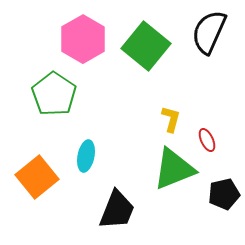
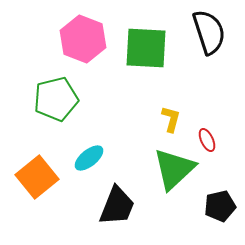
black semicircle: rotated 138 degrees clockwise
pink hexagon: rotated 9 degrees counterclockwise
green square: moved 2 px down; rotated 36 degrees counterclockwise
green pentagon: moved 2 px right, 5 px down; rotated 24 degrees clockwise
cyan ellipse: moved 3 px right, 2 px down; rotated 40 degrees clockwise
green triangle: rotated 21 degrees counterclockwise
black pentagon: moved 4 px left, 12 px down
black trapezoid: moved 4 px up
